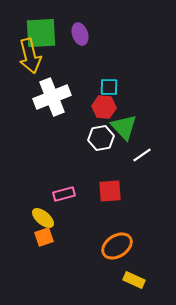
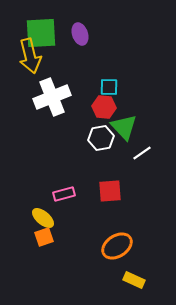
white line: moved 2 px up
